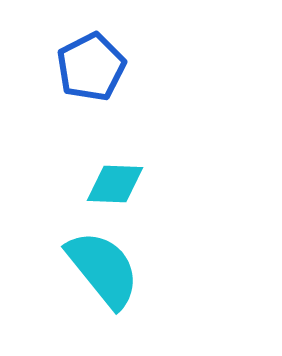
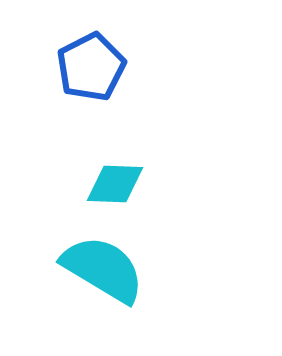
cyan semicircle: rotated 20 degrees counterclockwise
